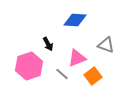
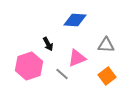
gray triangle: rotated 18 degrees counterclockwise
orange square: moved 14 px right
